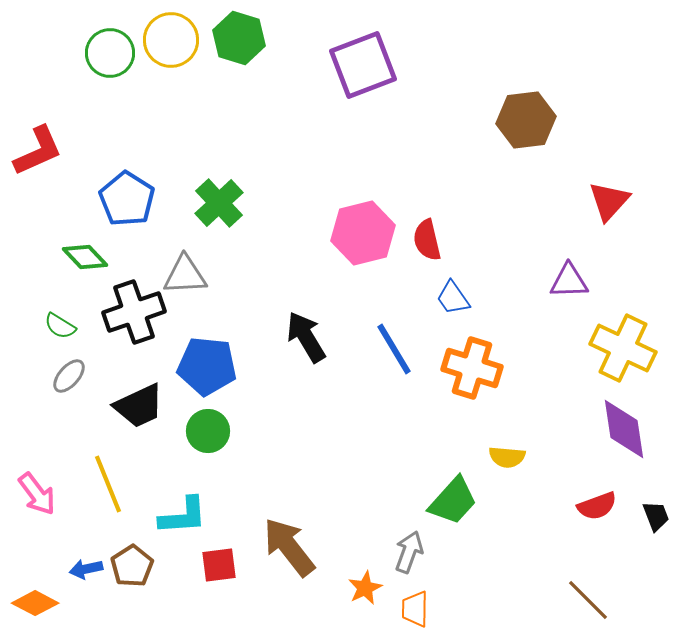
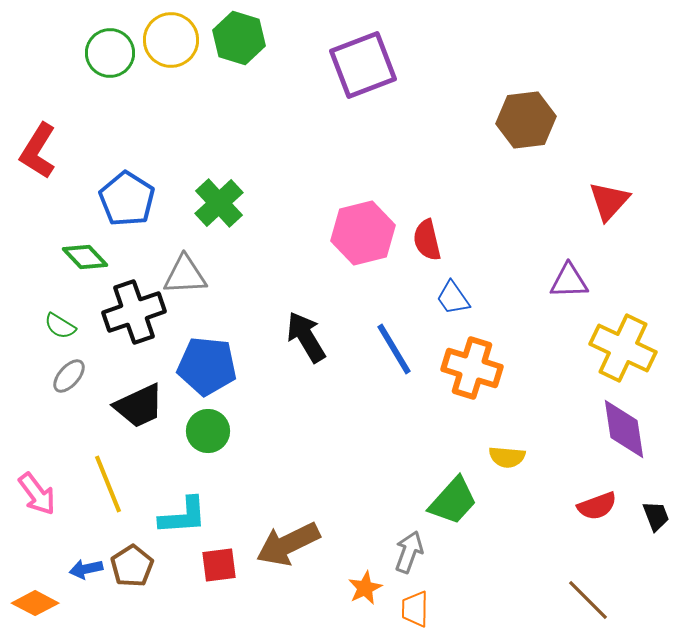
red L-shape at (38, 151): rotated 146 degrees clockwise
brown arrow at (289, 547): moved 1 px left, 3 px up; rotated 78 degrees counterclockwise
